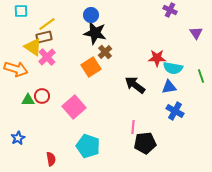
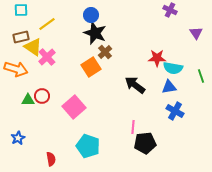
cyan square: moved 1 px up
black star: rotated 10 degrees clockwise
brown rectangle: moved 23 px left
